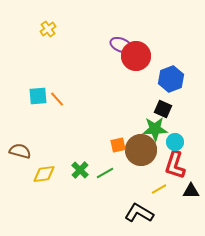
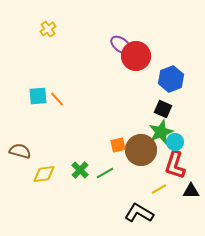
purple ellipse: rotated 15 degrees clockwise
green star: moved 6 px right, 3 px down; rotated 20 degrees counterclockwise
